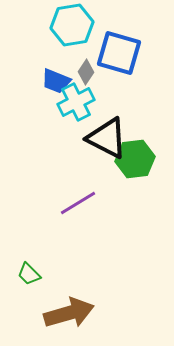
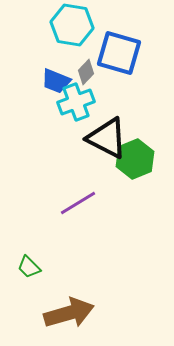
cyan hexagon: rotated 18 degrees clockwise
gray diamond: rotated 10 degrees clockwise
cyan cross: rotated 6 degrees clockwise
green hexagon: rotated 15 degrees counterclockwise
green trapezoid: moved 7 px up
